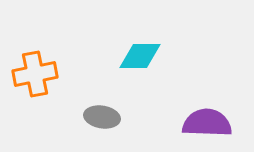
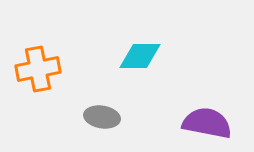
orange cross: moved 3 px right, 5 px up
purple semicircle: rotated 9 degrees clockwise
